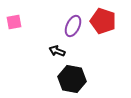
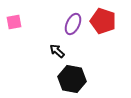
purple ellipse: moved 2 px up
black arrow: rotated 21 degrees clockwise
